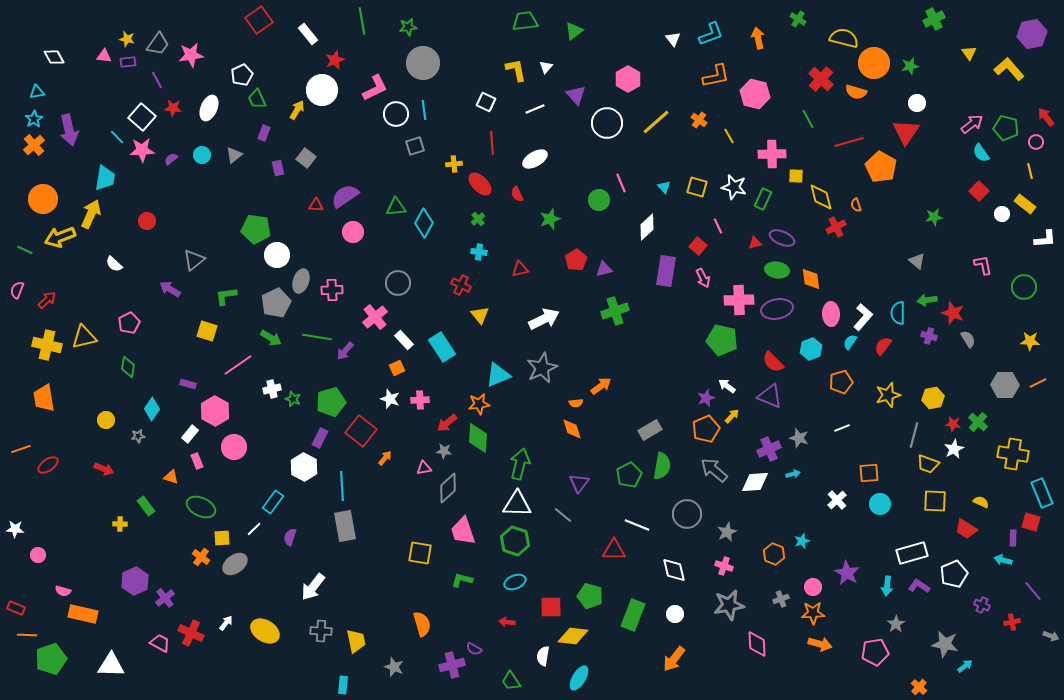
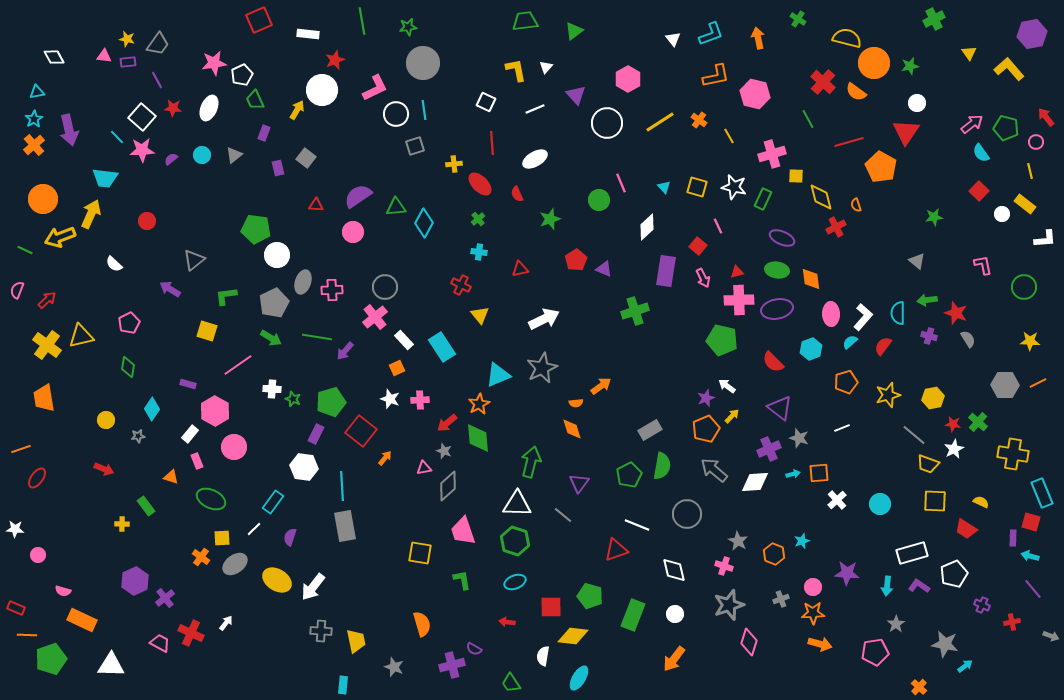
red square at (259, 20): rotated 12 degrees clockwise
white rectangle at (308, 34): rotated 45 degrees counterclockwise
yellow semicircle at (844, 38): moved 3 px right
pink star at (191, 55): moved 23 px right, 8 px down
red cross at (821, 79): moved 2 px right, 3 px down
orange semicircle at (856, 92): rotated 20 degrees clockwise
green trapezoid at (257, 99): moved 2 px left, 1 px down
yellow line at (656, 122): moved 4 px right; rotated 8 degrees clockwise
pink cross at (772, 154): rotated 16 degrees counterclockwise
cyan trapezoid at (105, 178): rotated 88 degrees clockwise
purple semicircle at (345, 196): moved 13 px right
red triangle at (755, 243): moved 18 px left, 29 px down
purple triangle at (604, 269): rotated 36 degrees clockwise
gray ellipse at (301, 281): moved 2 px right, 1 px down
gray circle at (398, 283): moved 13 px left, 4 px down
gray pentagon at (276, 303): moved 2 px left
green cross at (615, 311): moved 20 px right
red star at (953, 313): moved 3 px right
yellow triangle at (84, 337): moved 3 px left, 1 px up
cyan semicircle at (850, 342): rotated 14 degrees clockwise
yellow cross at (47, 345): rotated 24 degrees clockwise
orange pentagon at (841, 382): moved 5 px right
white cross at (272, 389): rotated 18 degrees clockwise
purple triangle at (770, 396): moved 10 px right, 12 px down; rotated 16 degrees clockwise
orange star at (479, 404): rotated 20 degrees counterclockwise
gray line at (914, 435): rotated 65 degrees counterclockwise
purple rectangle at (320, 438): moved 4 px left, 4 px up
green diamond at (478, 438): rotated 8 degrees counterclockwise
gray star at (444, 451): rotated 14 degrees clockwise
green arrow at (520, 464): moved 11 px right, 2 px up
red ellipse at (48, 465): moved 11 px left, 13 px down; rotated 20 degrees counterclockwise
white hexagon at (304, 467): rotated 20 degrees counterclockwise
orange square at (869, 473): moved 50 px left
gray diamond at (448, 488): moved 2 px up
green ellipse at (201, 507): moved 10 px right, 8 px up
yellow cross at (120, 524): moved 2 px right
gray star at (727, 532): moved 11 px right, 9 px down; rotated 18 degrees counterclockwise
red triangle at (614, 550): moved 2 px right; rotated 20 degrees counterclockwise
cyan arrow at (1003, 560): moved 27 px right, 4 px up
purple star at (847, 573): rotated 25 degrees counterclockwise
green L-shape at (462, 580): rotated 65 degrees clockwise
purple line at (1033, 591): moved 2 px up
gray star at (729, 605): rotated 8 degrees counterclockwise
orange rectangle at (83, 614): moved 1 px left, 6 px down; rotated 12 degrees clockwise
yellow ellipse at (265, 631): moved 12 px right, 51 px up
pink diamond at (757, 644): moved 8 px left, 2 px up; rotated 20 degrees clockwise
green trapezoid at (511, 681): moved 2 px down
